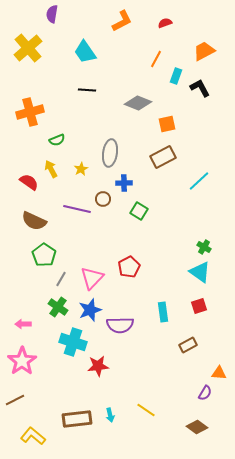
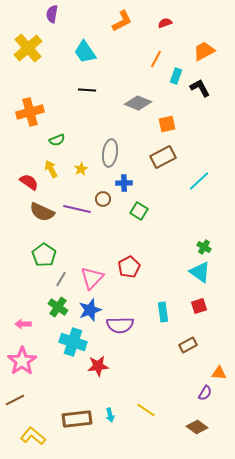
brown semicircle at (34, 221): moved 8 px right, 9 px up
